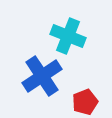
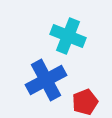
blue cross: moved 4 px right, 4 px down; rotated 6 degrees clockwise
